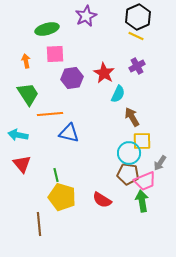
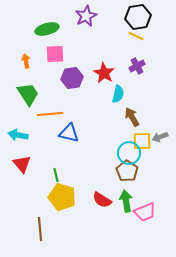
black hexagon: rotated 15 degrees clockwise
cyan semicircle: rotated 12 degrees counterclockwise
gray arrow: moved 26 px up; rotated 35 degrees clockwise
brown pentagon: moved 1 px left, 3 px up; rotated 25 degrees clockwise
pink trapezoid: moved 31 px down
green arrow: moved 16 px left
brown line: moved 1 px right, 5 px down
